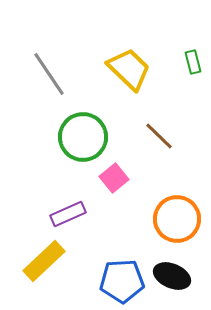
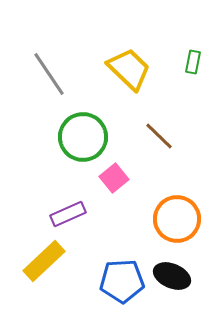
green rectangle: rotated 25 degrees clockwise
